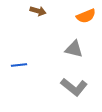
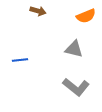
blue line: moved 1 px right, 5 px up
gray L-shape: moved 2 px right
